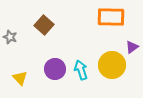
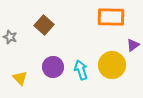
purple triangle: moved 1 px right, 2 px up
purple circle: moved 2 px left, 2 px up
